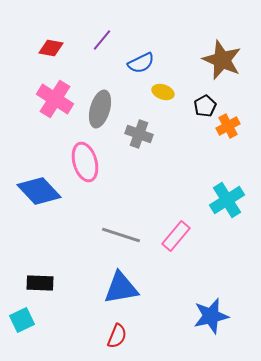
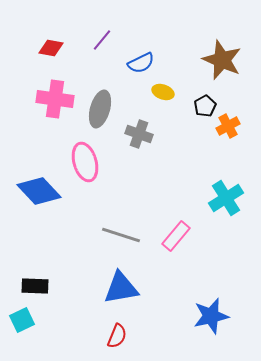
pink cross: rotated 24 degrees counterclockwise
cyan cross: moved 1 px left, 2 px up
black rectangle: moved 5 px left, 3 px down
